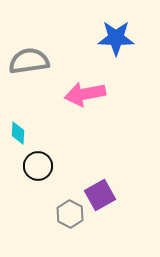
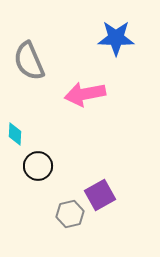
gray semicircle: rotated 105 degrees counterclockwise
cyan diamond: moved 3 px left, 1 px down
gray hexagon: rotated 20 degrees clockwise
